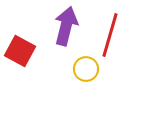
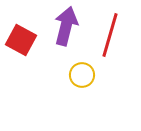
red square: moved 1 px right, 11 px up
yellow circle: moved 4 px left, 6 px down
